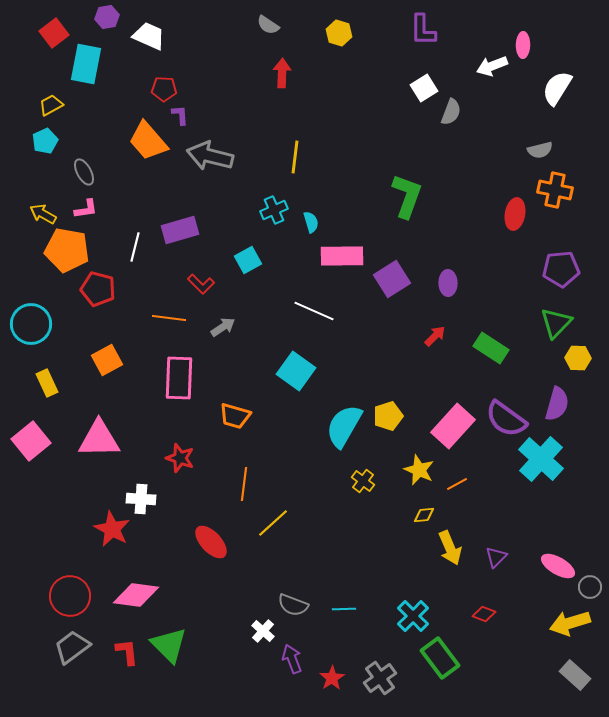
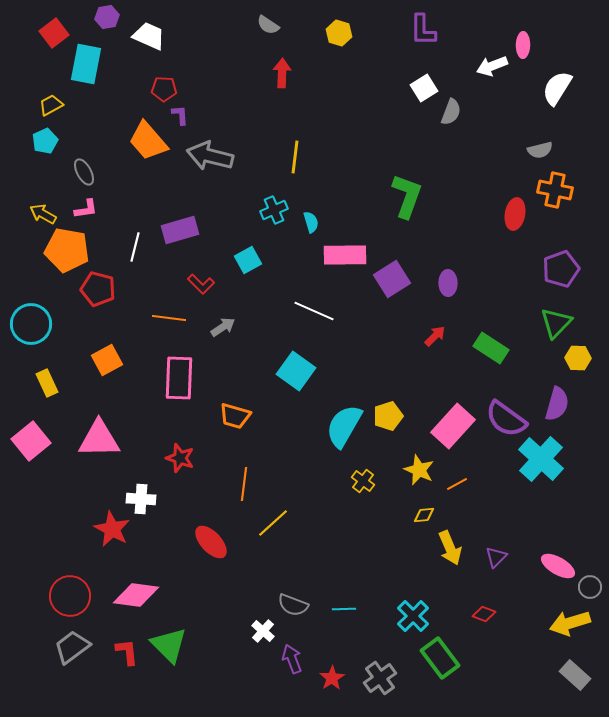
pink rectangle at (342, 256): moved 3 px right, 1 px up
purple pentagon at (561, 269): rotated 15 degrees counterclockwise
